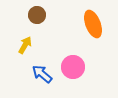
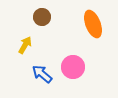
brown circle: moved 5 px right, 2 px down
